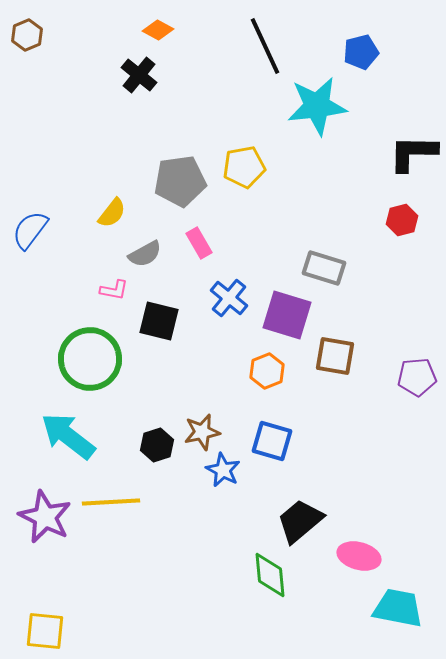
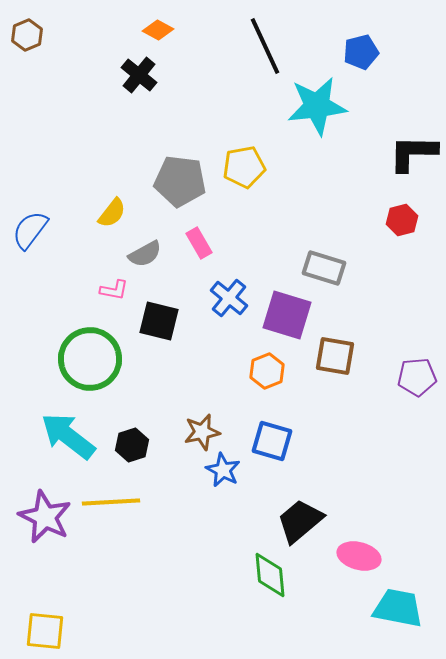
gray pentagon: rotated 15 degrees clockwise
black hexagon: moved 25 px left
